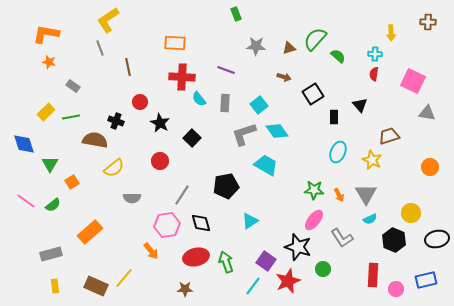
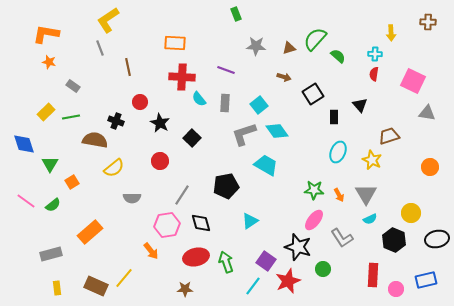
yellow rectangle at (55, 286): moved 2 px right, 2 px down
